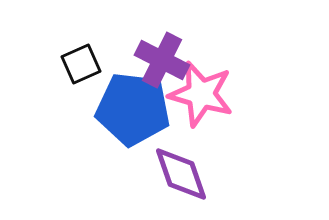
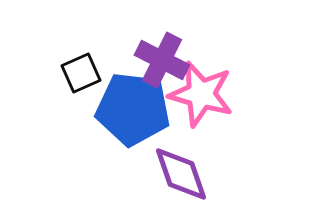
black square: moved 9 px down
